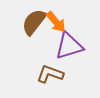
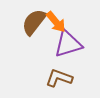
purple triangle: moved 1 px left, 2 px up
brown L-shape: moved 9 px right, 4 px down
